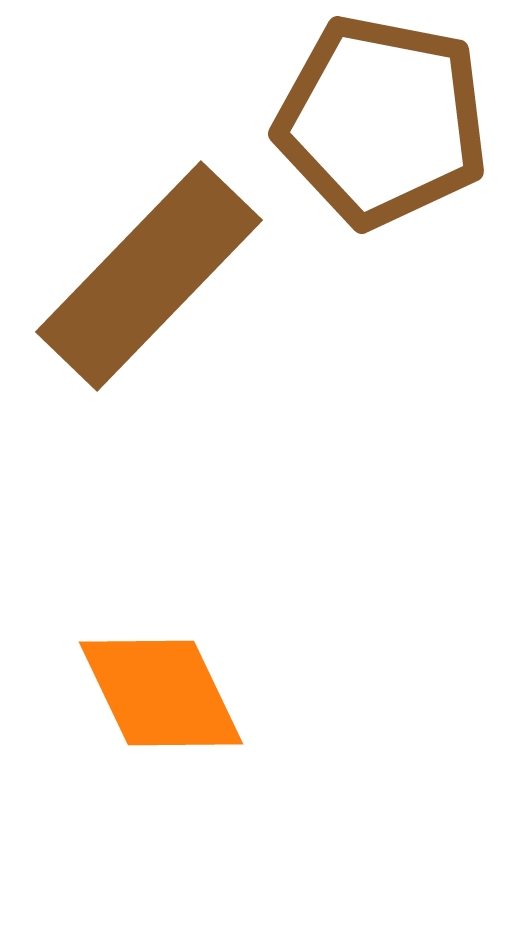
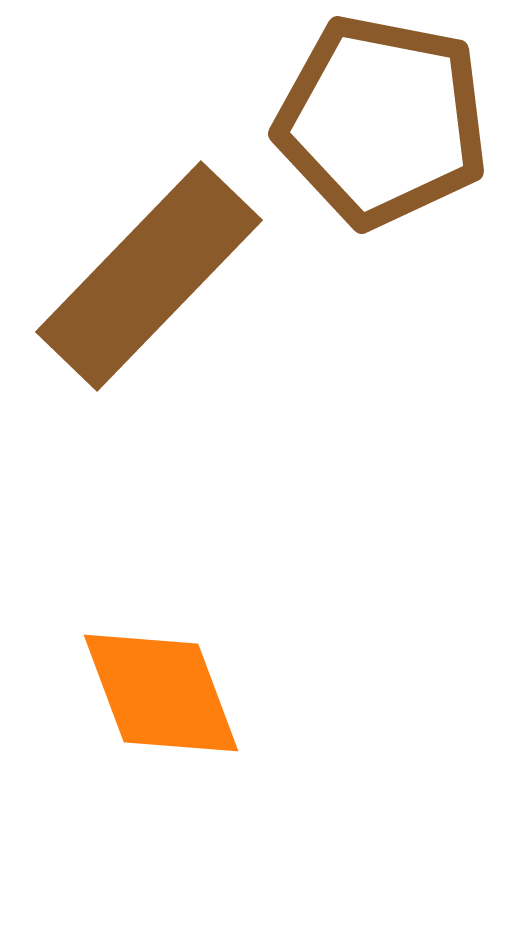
orange diamond: rotated 5 degrees clockwise
